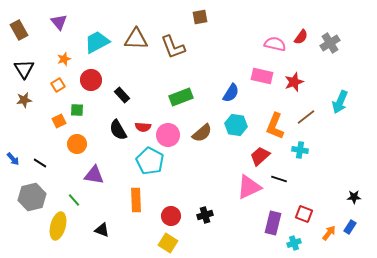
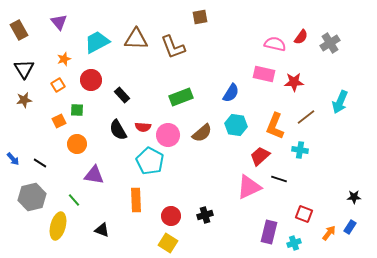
pink rectangle at (262, 76): moved 2 px right, 2 px up
red star at (294, 82): rotated 18 degrees clockwise
purple rectangle at (273, 223): moved 4 px left, 9 px down
